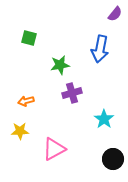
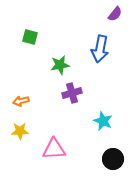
green square: moved 1 px right, 1 px up
orange arrow: moved 5 px left
cyan star: moved 1 px left, 2 px down; rotated 12 degrees counterclockwise
pink triangle: rotated 25 degrees clockwise
